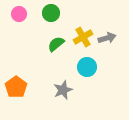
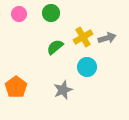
green semicircle: moved 1 px left, 3 px down
